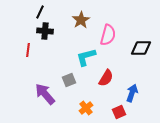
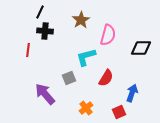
gray square: moved 2 px up
